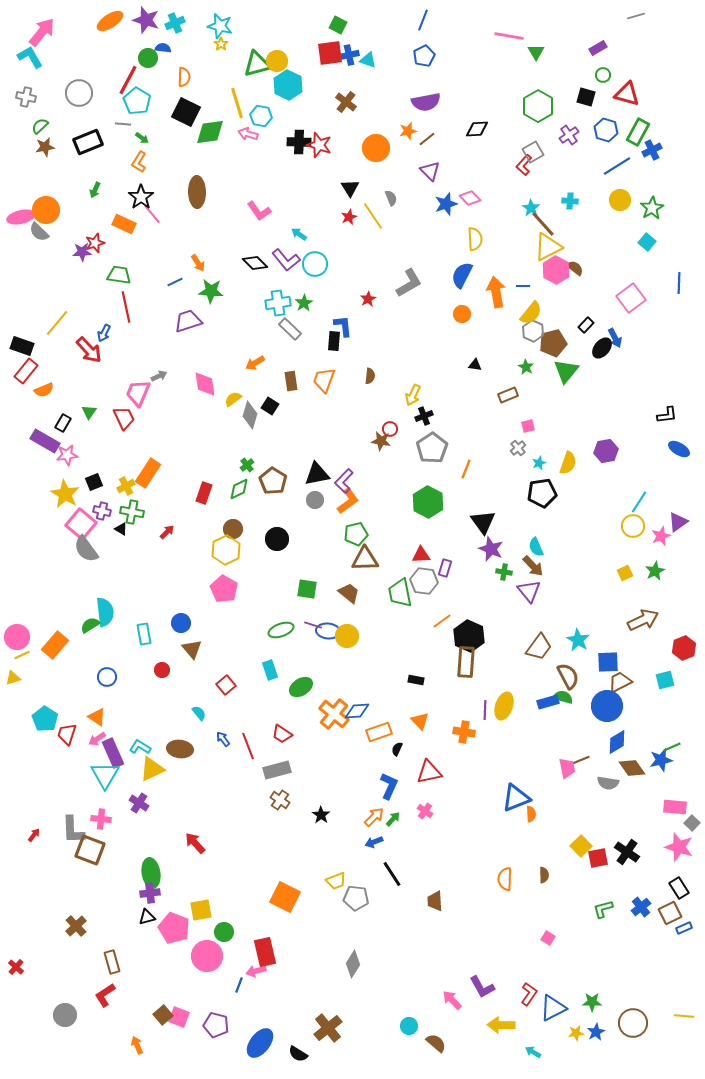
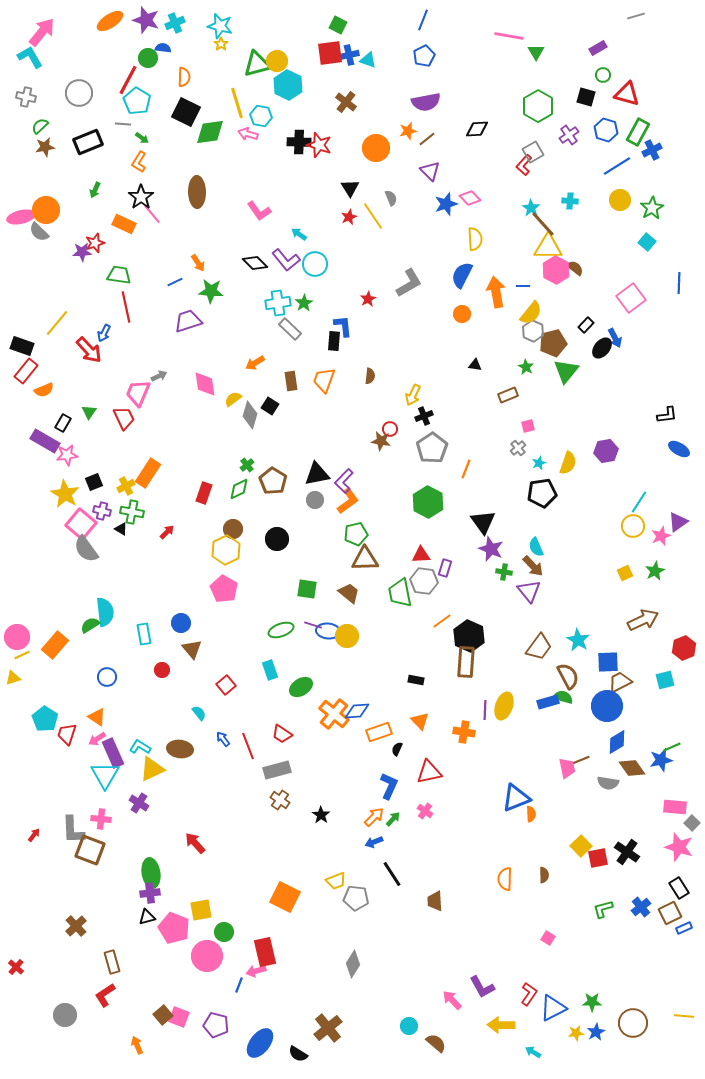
yellow triangle at (548, 247): rotated 28 degrees clockwise
